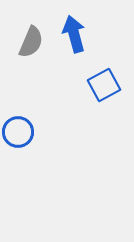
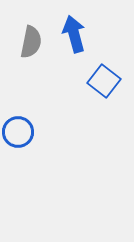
gray semicircle: rotated 12 degrees counterclockwise
blue square: moved 4 px up; rotated 24 degrees counterclockwise
